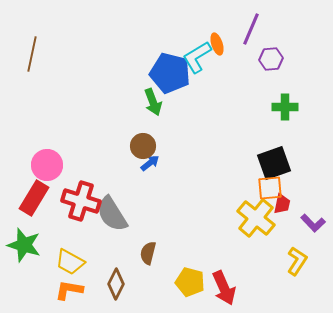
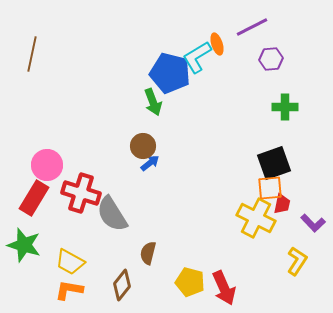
purple line: moved 1 px right, 2 px up; rotated 40 degrees clockwise
red cross: moved 8 px up
yellow cross: rotated 12 degrees counterclockwise
brown diamond: moved 6 px right, 1 px down; rotated 12 degrees clockwise
